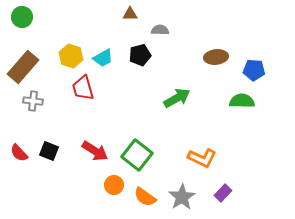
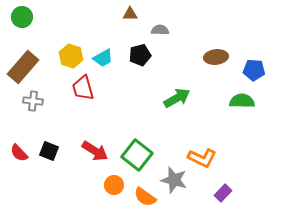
gray star: moved 8 px left, 17 px up; rotated 24 degrees counterclockwise
